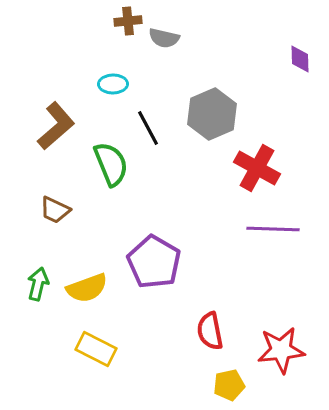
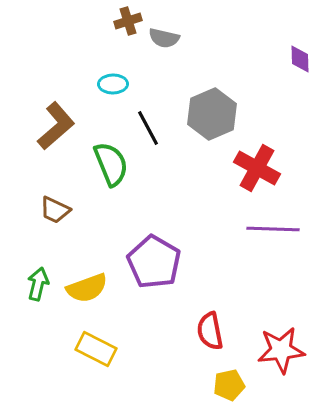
brown cross: rotated 12 degrees counterclockwise
